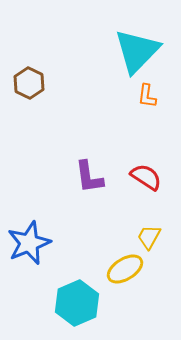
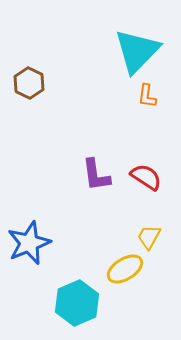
purple L-shape: moved 7 px right, 2 px up
